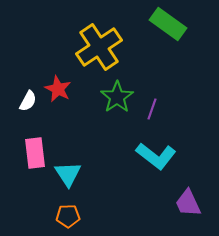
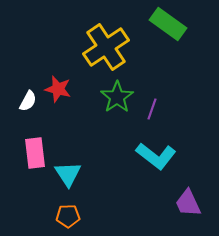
yellow cross: moved 7 px right
red star: rotated 12 degrees counterclockwise
